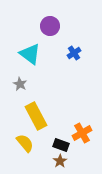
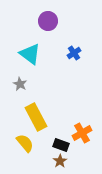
purple circle: moved 2 px left, 5 px up
yellow rectangle: moved 1 px down
